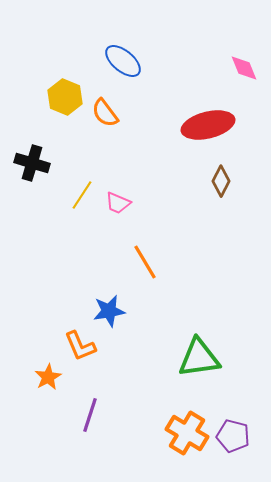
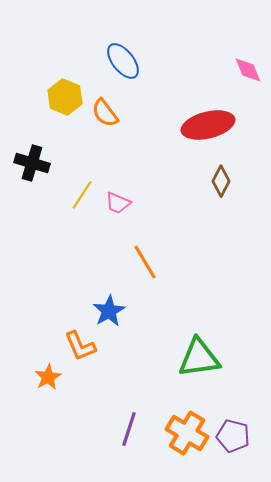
blue ellipse: rotated 12 degrees clockwise
pink diamond: moved 4 px right, 2 px down
blue star: rotated 20 degrees counterclockwise
purple line: moved 39 px right, 14 px down
